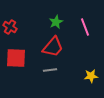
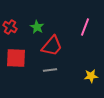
green star: moved 19 px left, 5 px down; rotated 16 degrees counterclockwise
pink line: rotated 42 degrees clockwise
red trapezoid: moved 1 px left, 1 px up
